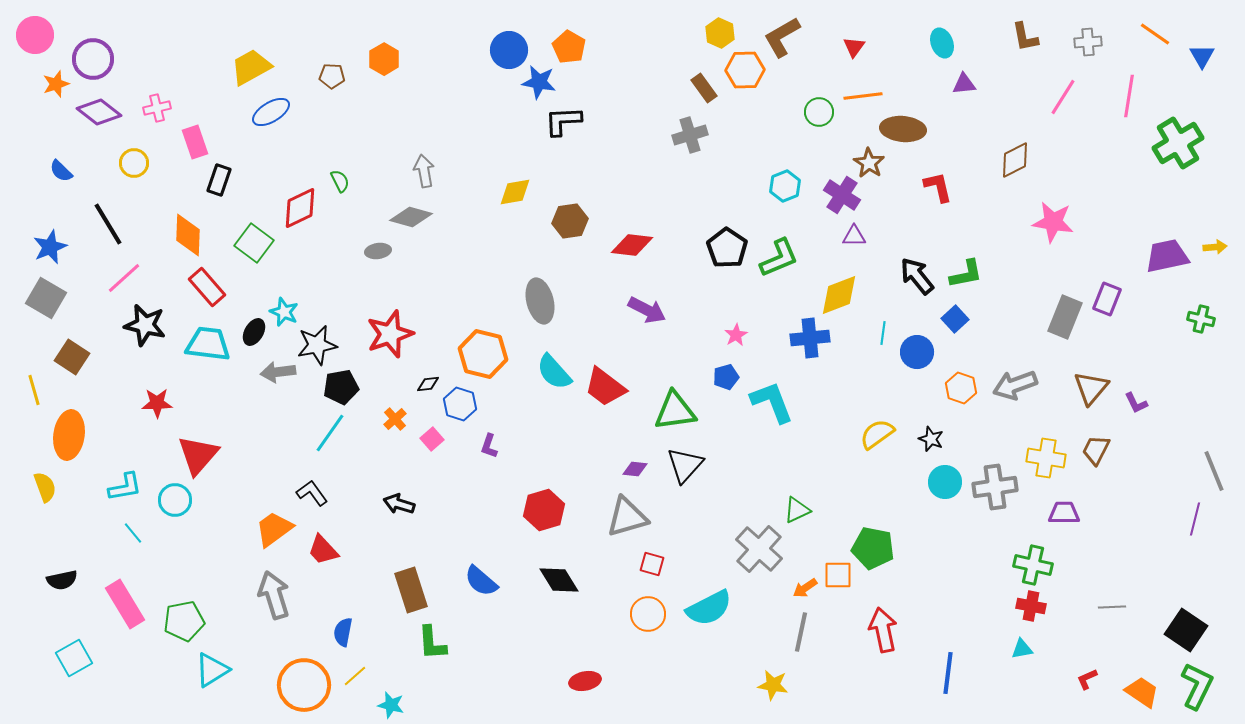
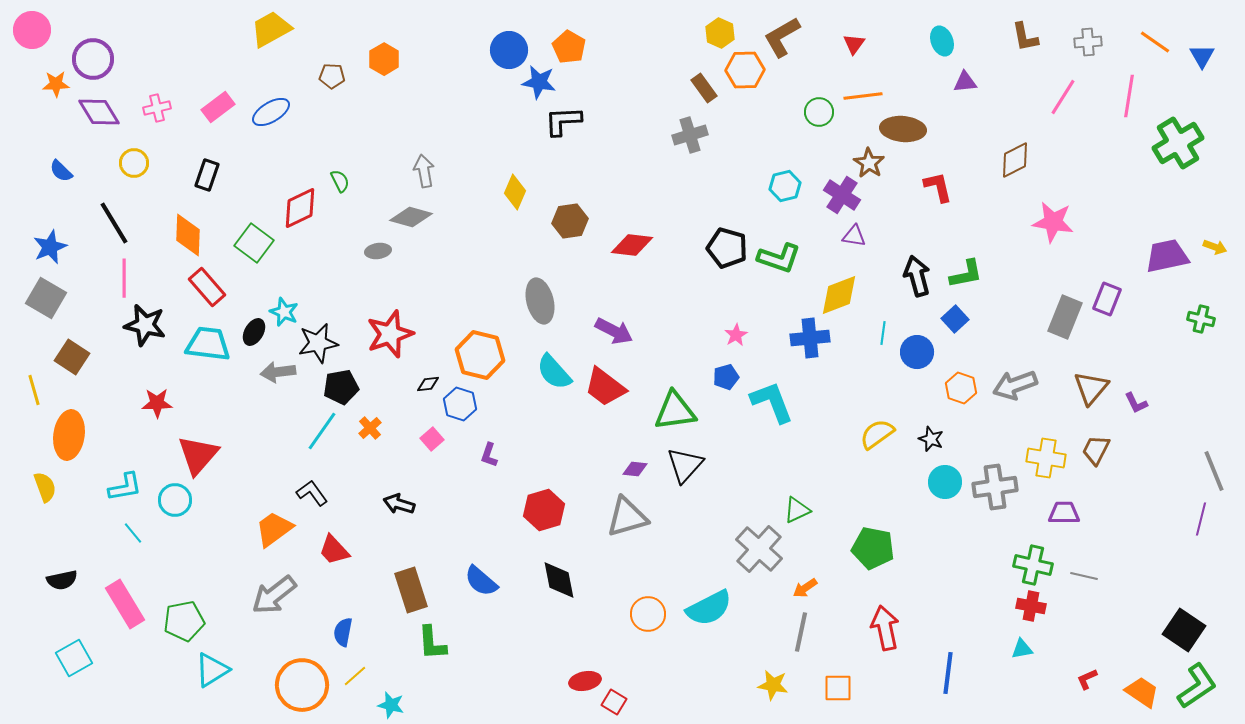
orange line at (1155, 34): moved 8 px down
pink circle at (35, 35): moved 3 px left, 5 px up
cyan ellipse at (942, 43): moved 2 px up
red triangle at (854, 47): moved 3 px up
yellow trapezoid at (251, 67): moved 20 px right, 38 px up
orange star at (56, 84): rotated 16 degrees clockwise
purple triangle at (964, 84): moved 1 px right, 2 px up
purple diamond at (99, 112): rotated 21 degrees clockwise
pink rectangle at (195, 142): moved 23 px right, 35 px up; rotated 72 degrees clockwise
black rectangle at (219, 180): moved 12 px left, 5 px up
cyan hexagon at (785, 186): rotated 8 degrees clockwise
yellow diamond at (515, 192): rotated 56 degrees counterclockwise
black line at (108, 224): moved 6 px right, 1 px up
purple triangle at (854, 236): rotated 10 degrees clockwise
yellow arrow at (1215, 247): rotated 25 degrees clockwise
black pentagon at (727, 248): rotated 18 degrees counterclockwise
green L-shape at (779, 258): rotated 42 degrees clockwise
black arrow at (917, 276): rotated 24 degrees clockwise
pink line at (124, 278): rotated 48 degrees counterclockwise
purple arrow at (647, 310): moved 33 px left, 21 px down
black star at (317, 345): moved 1 px right, 2 px up
orange hexagon at (483, 354): moved 3 px left, 1 px down
orange cross at (395, 419): moved 25 px left, 9 px down
cyan line at (330, 433): moved 8 px left, 2 px up
purple L-shape at (489, 446): moved 9 px down
purple line at (1195, 519): moved 6 px right
red trapezoid at (323, 550): moved 11 px right
red square at (652, 564): moved 38 px left, 138 px down; rotated 15 degrees clockwise
orange square at (838, 575): moved 113 px down
black diamond at (559, 580): rotated 21 degrees clockwise
gray arrow at (274, 595): rotated 111 degrees counterclockwise
gray line at (1112, 607): moved 28 px left, 31 px up; rotated 16 degrees clockwise
red arrow at (883, 630): moved 2 px right, 2 px up
black square at (1186, 630): moved 2 px left
orange circle at (304, 685): moved 2 px left
green L-shape at (1197, 686): rotated 30 degrees clockwise
